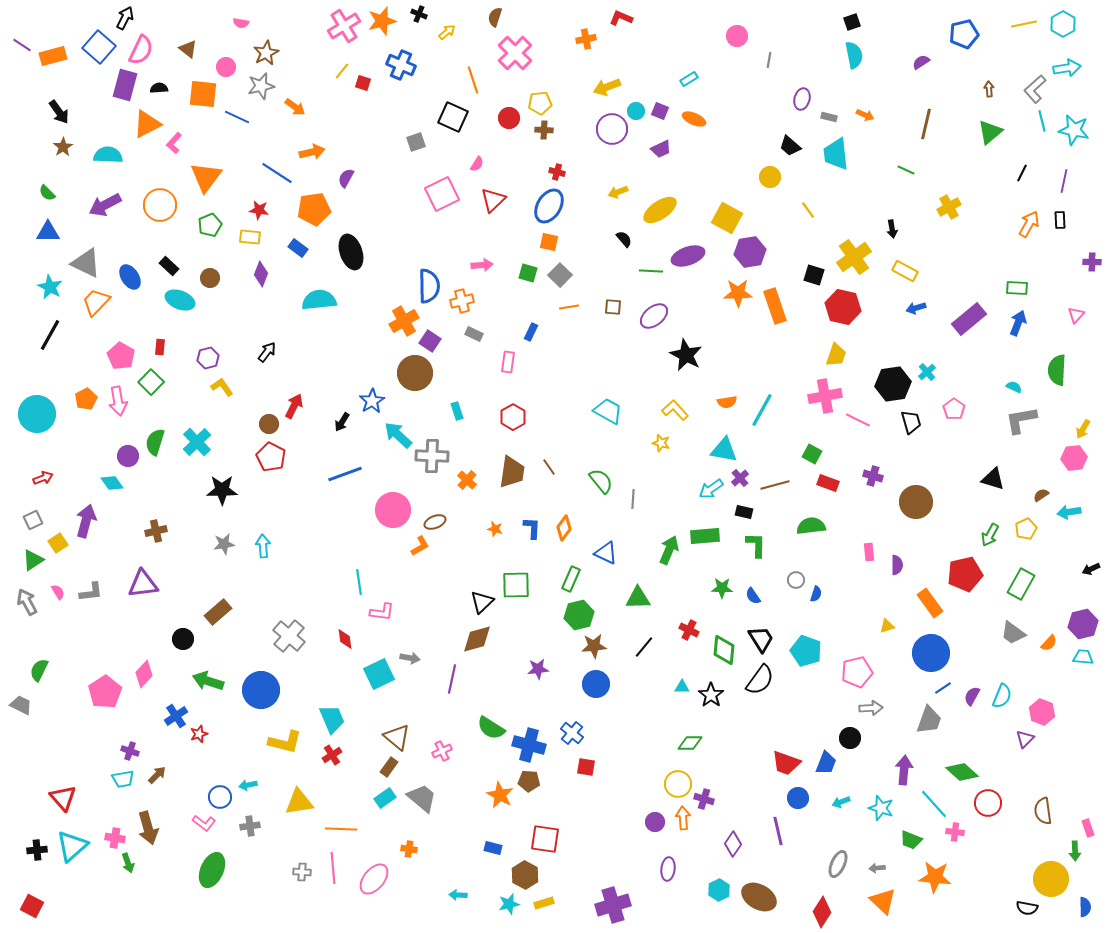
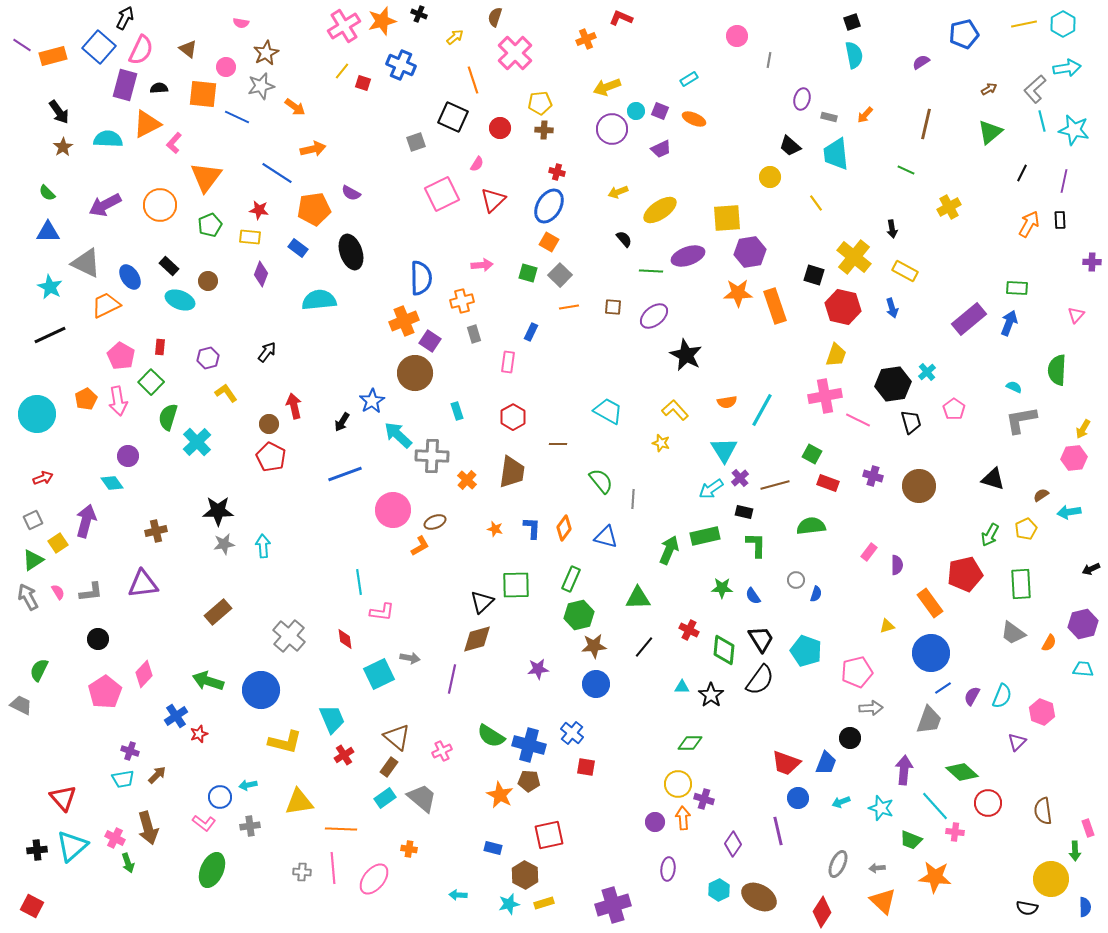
yellow arrow at (447, 32): moved 8 px right, 5 px down
orange cross at (586, 39): rotated 12 degrees counterclockwise
brown arrow at (989, 89): rotated 63 degrees clockwise
orange arrow at (865, 115): rotated 108 degrees clockwise
red circle at (509, 118): moved 9 px left, 10 px down
orange arrow at (312, 152): moved 1 px right, 3 px up
cyan semicircle at (108, 155): moved 16 px up
purple semicircle at (346, 178): moved 5 px right, 15 px down; rotated 90 degrees counterclockwise
yellow line at (808, 210): moved 8 px right, 7 px up
yellow square at (727, 218): rotated 32 degrees counterclockwise
orange square at (549, 242): rotated 18 degrees clockwise
yellow cross at (854, 257): rotated 16 degrees counterclockwise
brown circle at (210, 278): moved 2 px left, 3 px down
blue semicircle at (429, 286): moved 8 px left, 8 px up
orange trapezoid at (96, 302): moved 10 px right, 3 px down; rotated 20 degrees clockwise
blue arrow at (916, 308): moved 24 px left; rotated 90 degrees counterclockwise
orange cross at (404, 321): rotated 8 degrees clockwise
blue arrow at (1018, 323): moved 9 px left
gray rectangle at (474, 334): rotated 48 degrees clockwise
black line at (50, 335): rotated 36 degrees clockwise
yellow L-shape at (222, 387): moved 4 px right, 6 px down
red arrow at (294, 406): rotated 40 degrees counterclockwise
green semicircle at (155, 442): moved 13 px right, 25 px up
cyan triangle at (724, 450): rotated 48 degrees clockwise
brown line at (549, 467): moved 9 px right, 23 px up; rotated 54 degrees counterclockwise
black star at (222, 490): moved 4 px left, 21 px down
brown circle at (916, 502): moved 3 px right, 16 px up
green rectangle at (705, 536): rotated 8 degrees counterclockwise
pink rectangle at (869, 552): rotated 42 degrees clockwise
blue triangle at (606, 553): moved 16 px up; rotated 10 degrees counterclockwise
green rectangle at (1021, 584): rotated 32 degrees counterclockwise
gray arrow at (27, 602): moved 1 px right, 5 px up
black circle at (183, 639): moved 85 px left
orange semicircle at (1049, 643): rotated 12 degrees counterclockwise
cyan trapezoid at (1083, 657): moved 12 px down
green semicircle at (491, 728): moved 8 px down
purple triangle at (1025, 739): moved 8 px left, 3 px down
red cross at (332, 755): moved 12 px right
cyan line at (934, 804): moved 1 px right, 2 px down
pink cross at (115, 838): rotated 18 degrees clockwise
red square at (545, 839): moved 4 px right, 4 px up; rotated 20 degrees counterclockwise
